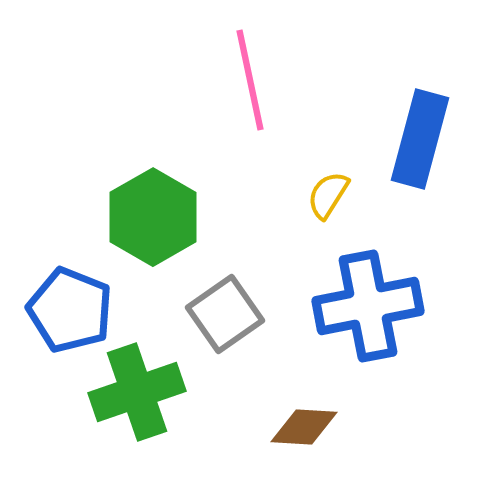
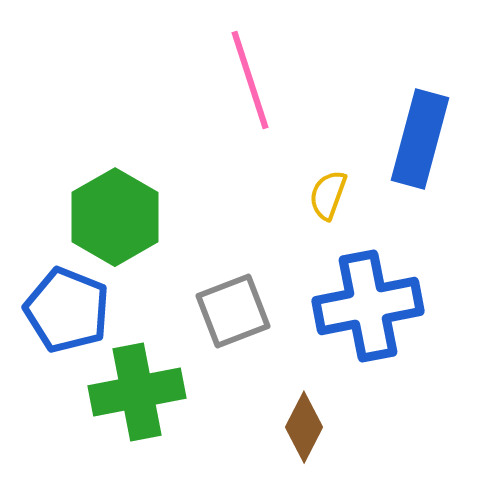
pink line: rotated 6 degrees counterclockwise
yellow semicircle: rotated 12 degrees counterclockwise
green hexagon: moved 38 px left
blue pentagon: moved 3 px left
gray square: moved 8 px right, 3 px up; rotated 14 degrees clockwise
green cross: rotated 8 degrees clockwise
brown diamond: rotated 66 degrees counterclockwise
